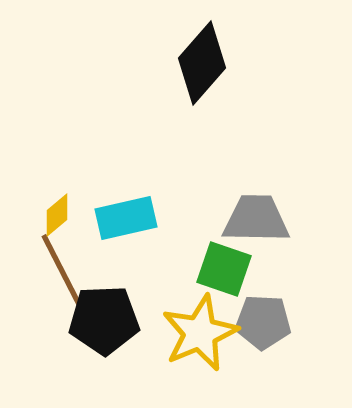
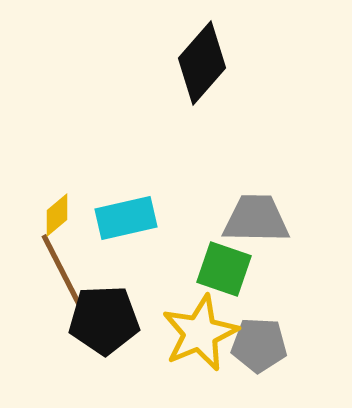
gray pentagon: moved 4 px left, 23 px down
